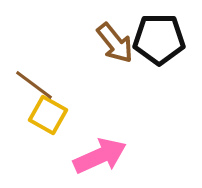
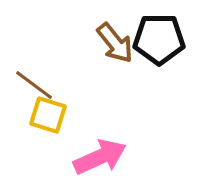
yellow square: rotated 12 degrees counterclockwise
pink arrow: moved 1 px down
